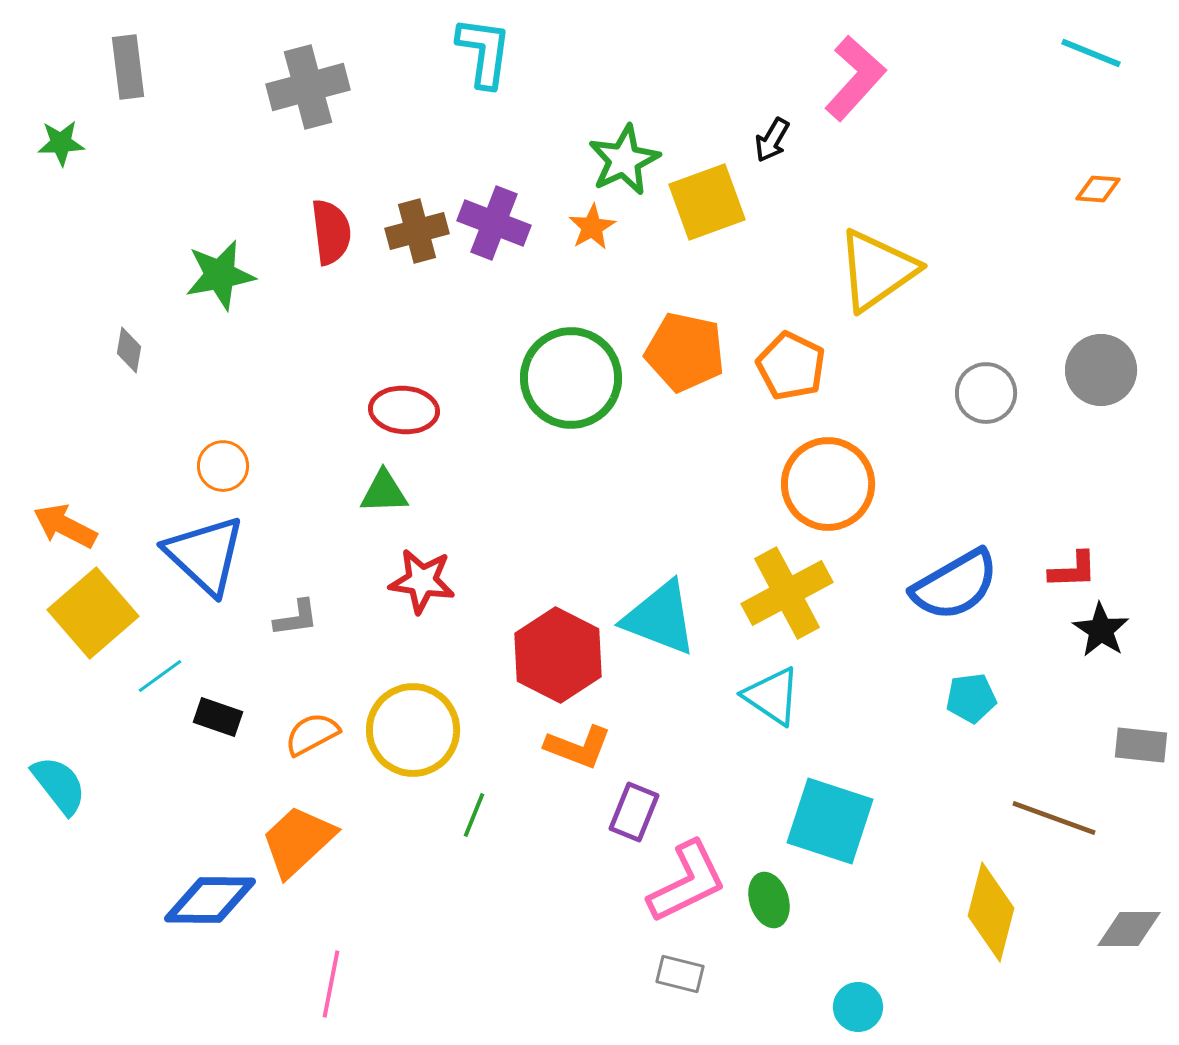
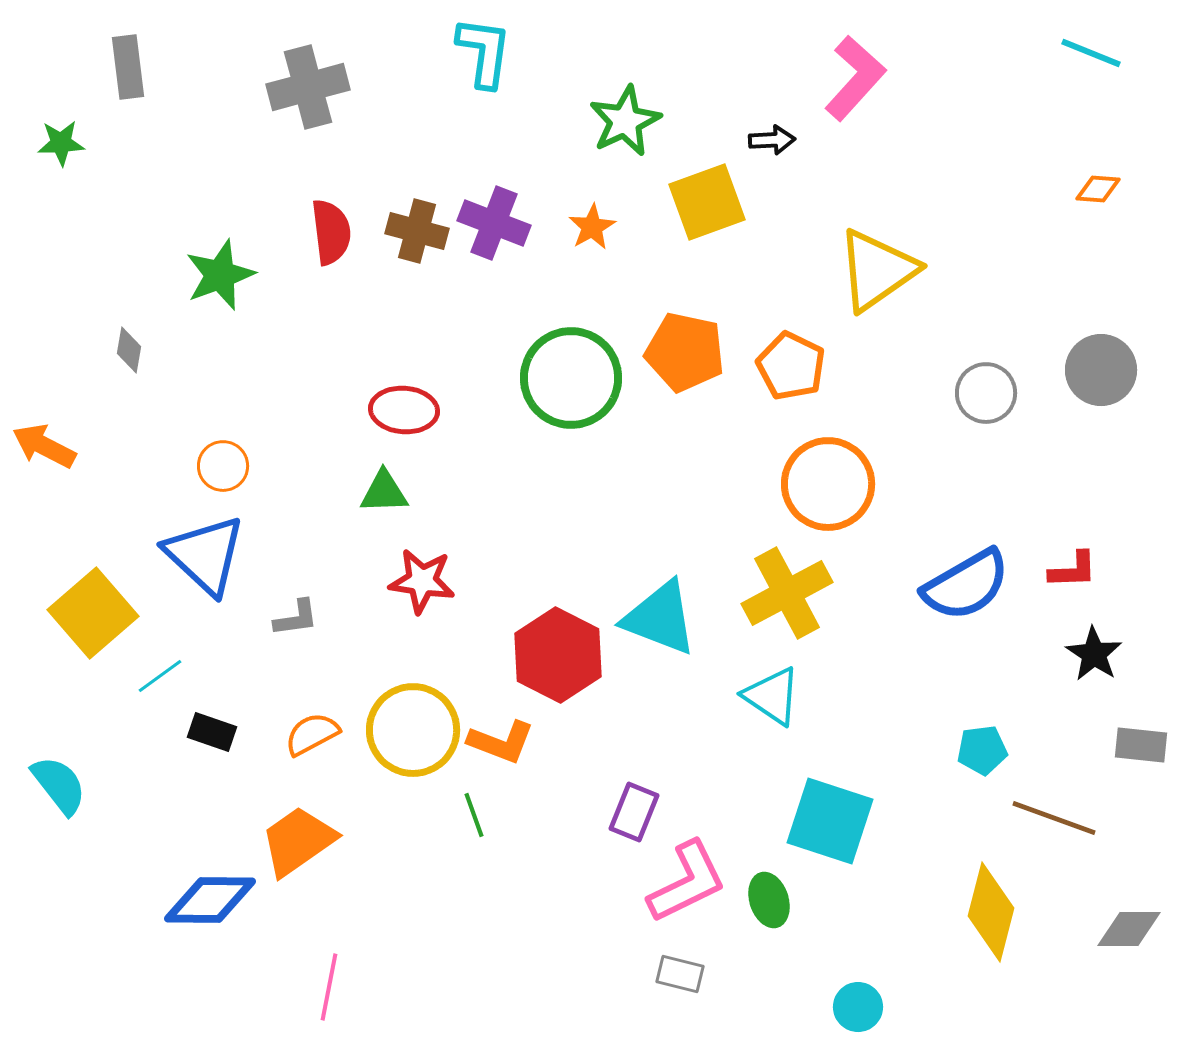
black arrow at (772, 140): rotated 123 degrees counterclockwise
green star at (624, 160): moved 1 px right, 39 px up
brown cross at (417, 231): rotated 30 degrees clockwise
green star at (220, 275): rotated 10 degrees counterclockwise
orange arrow at (65, 526): moved 21 px left, 80 px up
blue semicircle at (955, 585): moved 11 px right
black star at (1101, 630): moved 7 px left, 24 px down
cyan pentagon at (971, 698): moved 11 px right, 52 px down
black rectangle at (218, 717): moved 6 px left, 15 px down
orange L-shape at (578, 747): moved 77 px left, 5 px up
green line at (474, 815): rotated 42 degrees counterclockwise
orange trapezoid at (298, 841): rotated 8 degrees clockwise
pink line at (331, 984): moved 2 px left, 3 px down
